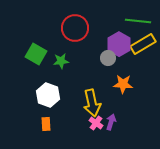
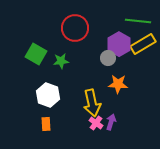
orange star: moved 5 px left
